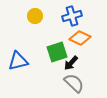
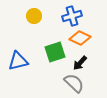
yellow circle: moved 1 px left
green square: moved 2 px left
black arrow: moved 9 px right
